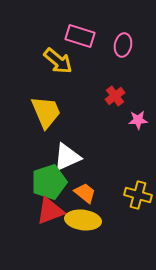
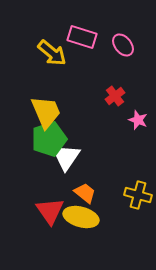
pink rectangle: moved 2 px right, 1 px down
pink ellipse: rotated 50 degrees counterclockwise
yellow arrow: moved 6 px left, 8 px up
pink star: rotated 24 degrees clockwise
white triangle: moved 1 px left; rotated 32 degrees counterclockwise
green pentagon: moved 43 px up
red triangle: rotated 44 degrees counterclockwise
yellow ellipse: moved 2 px left, 3 px up; rotated 8 degrees clockwise
